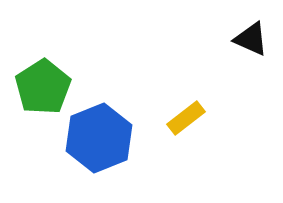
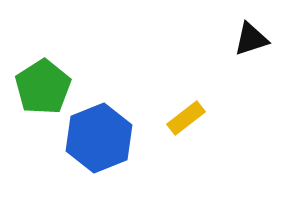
black triangle: rotated 42 degrees counterclockwise
